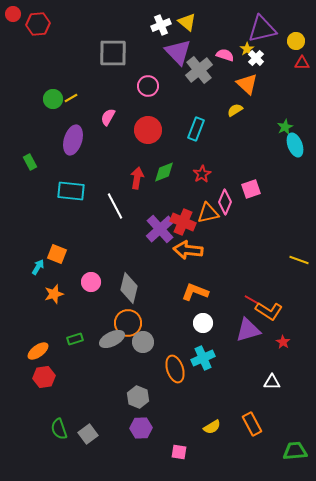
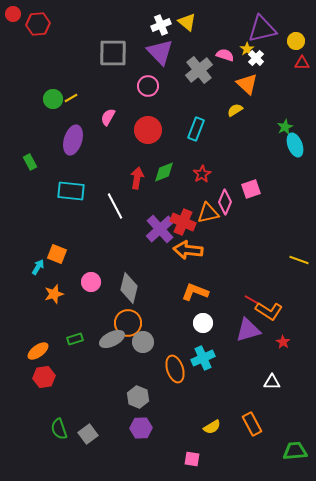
purple triangle at (178, 52): moved 18 px left
pink square at (179, 452): moved 13 px right, 7 px down
